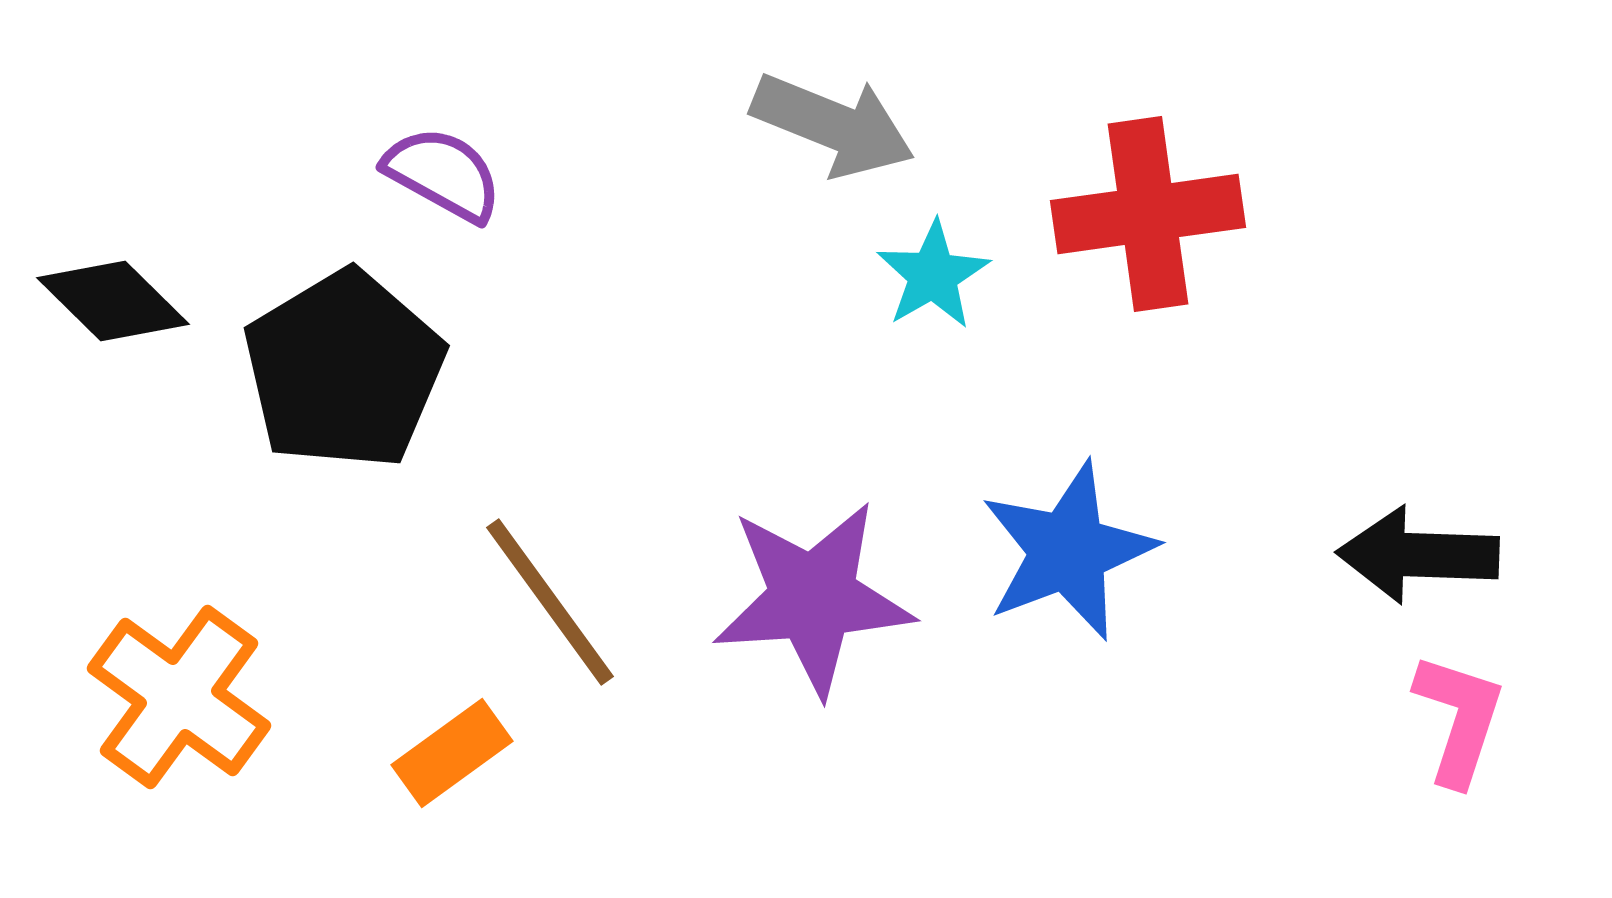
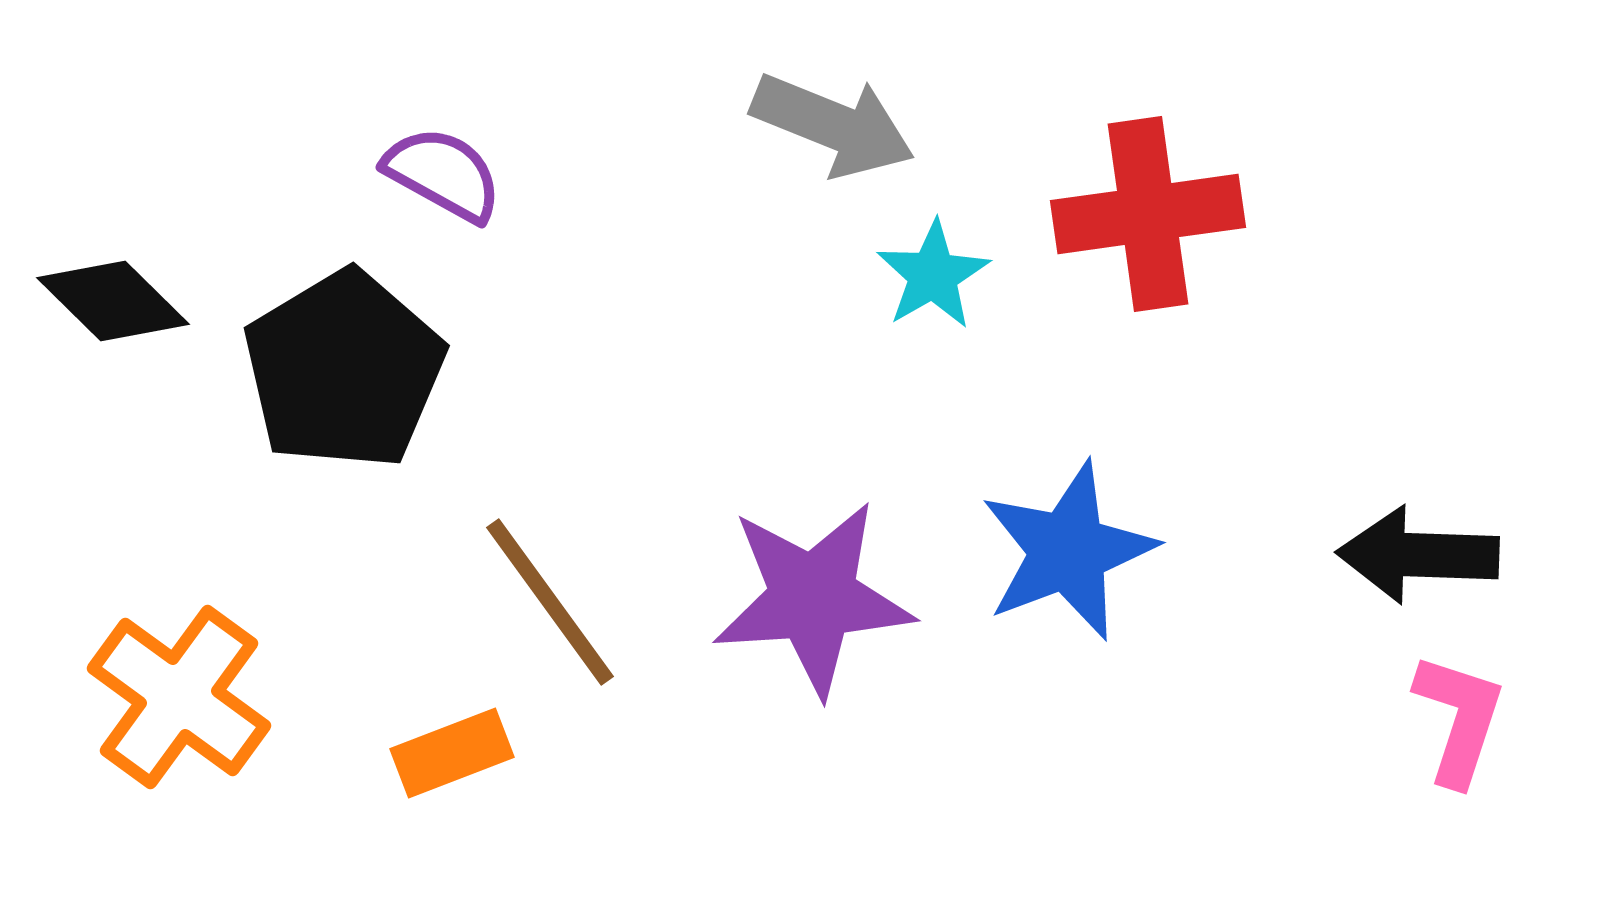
orange rectangle: rotated 15 degrees clockwise
